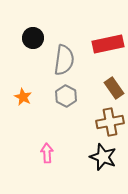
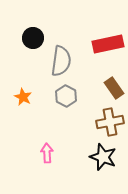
gray semicircle: moved 3 px left, 1 px down
